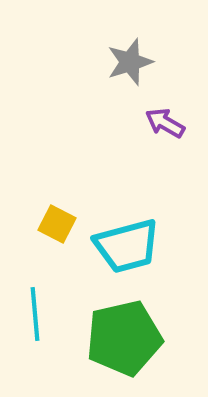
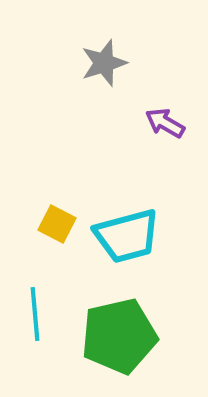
gray star: moved 26 px left, 1 px down
cyan trapezoid: moved 10 px up
green pentagon: moved 5 px left, 2 px up
